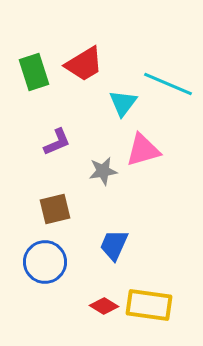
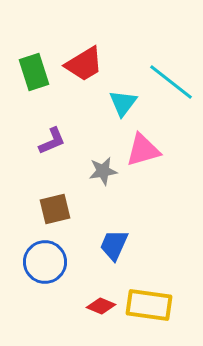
cyan line: moved 3 px right, 2 px up; rotated 15 degrees clockwise
purple L-shape: moved 5 px left, 1 px up
red diamond: moved 3 px left; rotated 8 degrees counterclockwise
